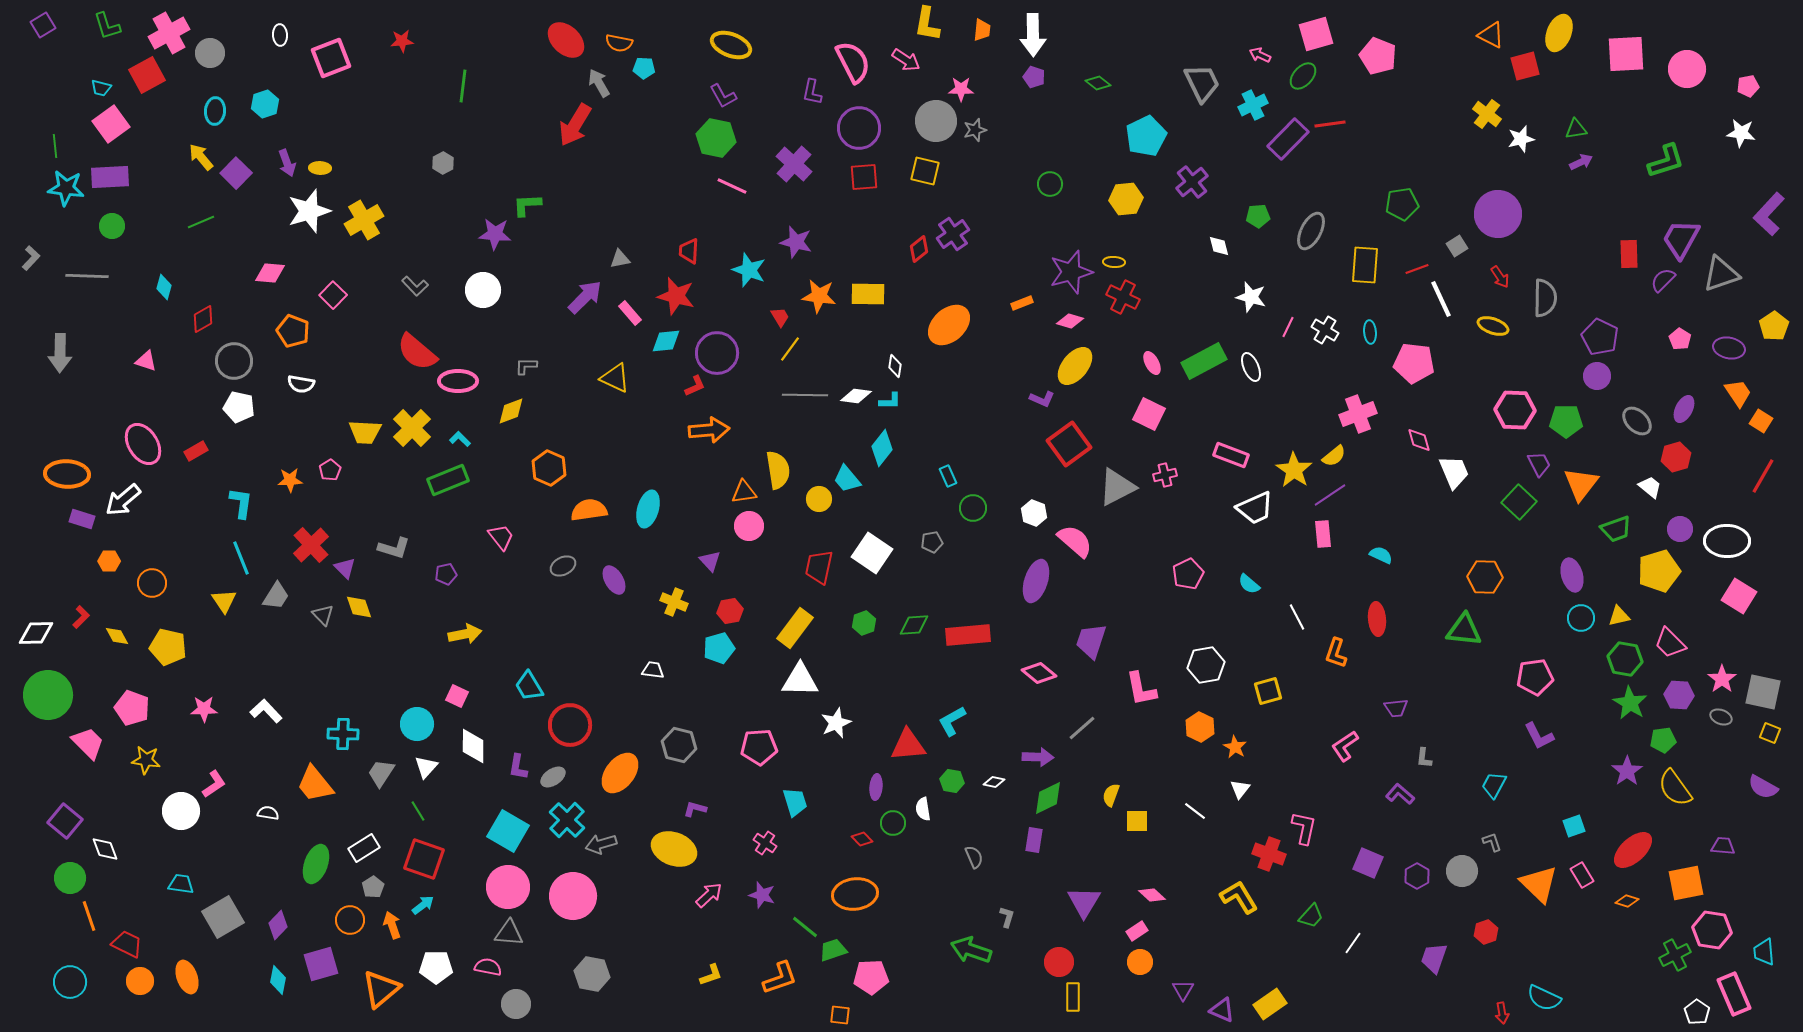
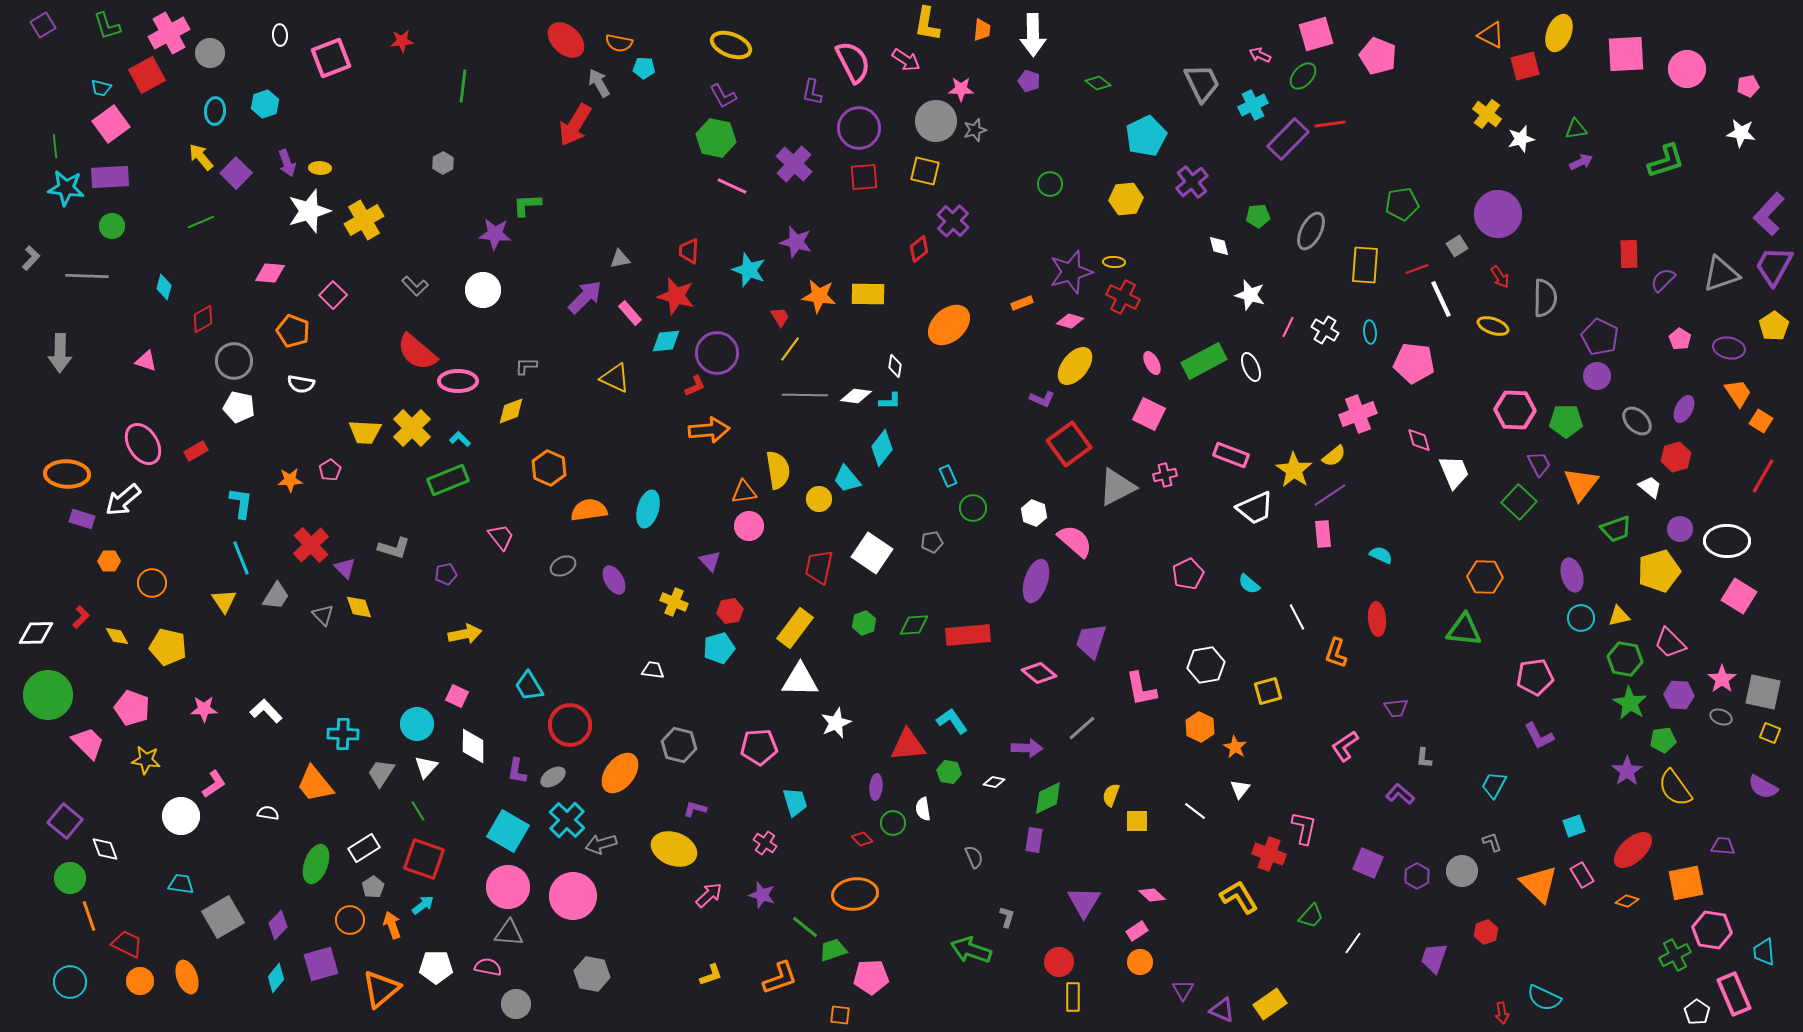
purple pentagon at (1034, 77): moved 5 px left, 4 px down
purple cross at (953, 234): moved 13 px up; rotated 12 degrees counterclockwise
purple trapezoid at (1681, 239): moved 93 px right, 27 px down
white star at (1251, 297): moved 1 px left, 2 px up
cyan L-shape at (952, 721): rotated 84 degrees clockwise
purple arrow at (1038, 757): moved 11 px left, 9 px up
purple L-shape at (518, 767): moved 1 px left, 4 px down
green hexagon at (952, 781): moved 3 px left, 9 px up
white circle at (181, 811): moved 5 px down
cyan diamond at (278, 980): moved 2 px left, 2 px up; rotated 28 degrees clockwise
